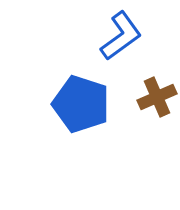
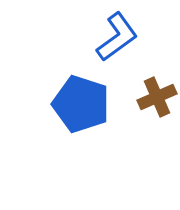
blue L-shape: moved 4 px left, 1 px down
